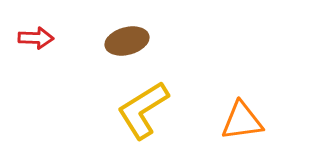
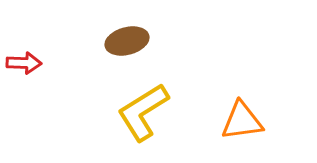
red arrow: moved 12 px left, 25 px down
yellow L-shape: moved 2 px down
